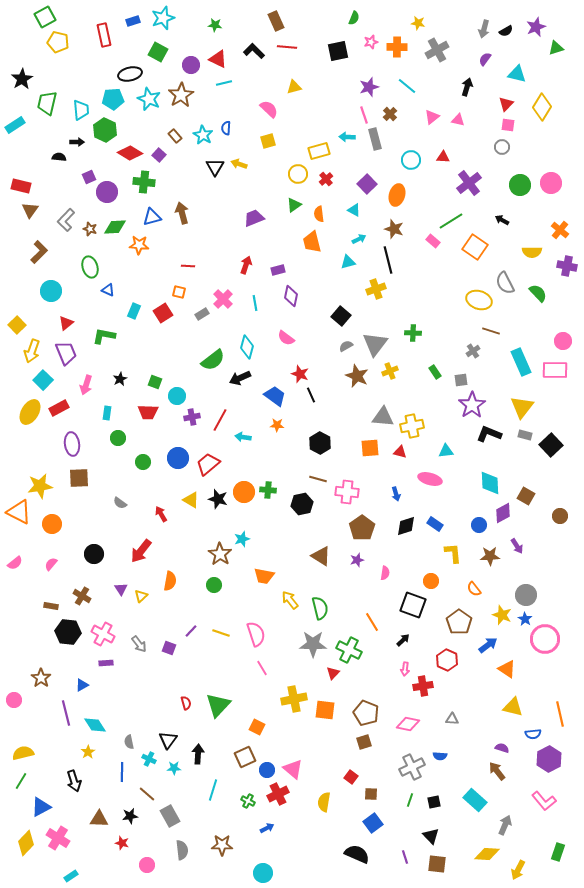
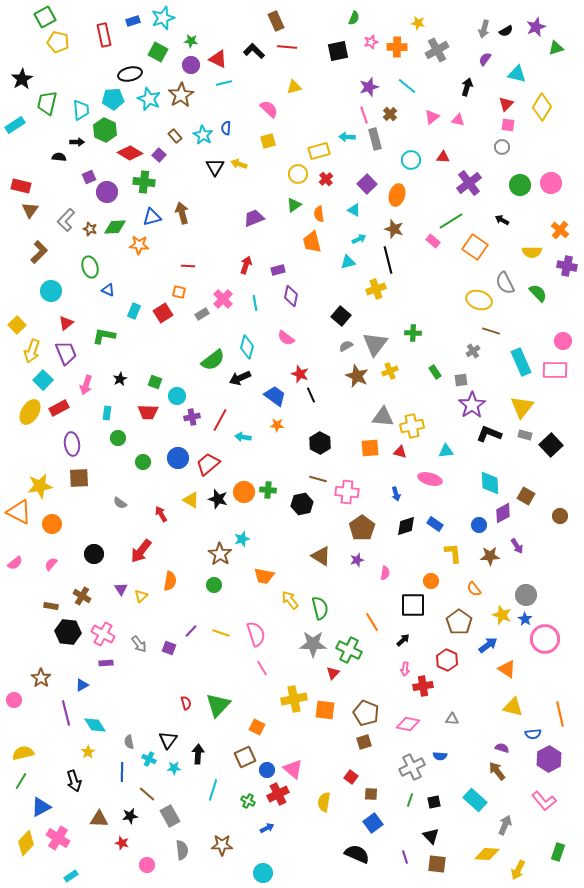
green star at (215, 25): moved 24 px left, 16 px down
black square at (413, 605): rotated 20 degrees counterclockwise
